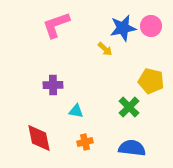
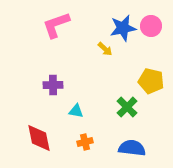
green cross: moved 2 px left
